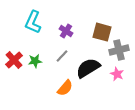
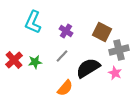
brown square: rotated 12 degrees clockwise
green star: moved 1 px down
pink star: moved 2 px left, 1 px up
